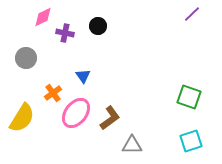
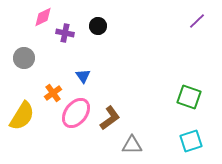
purple line: moved 5 px right, 7 px down
gray circle: moved 2 px left
yellow semicircle: moved 2 px up
